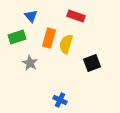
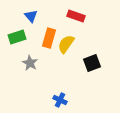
yellow semicircle: rotated 18 degrees clockwise
